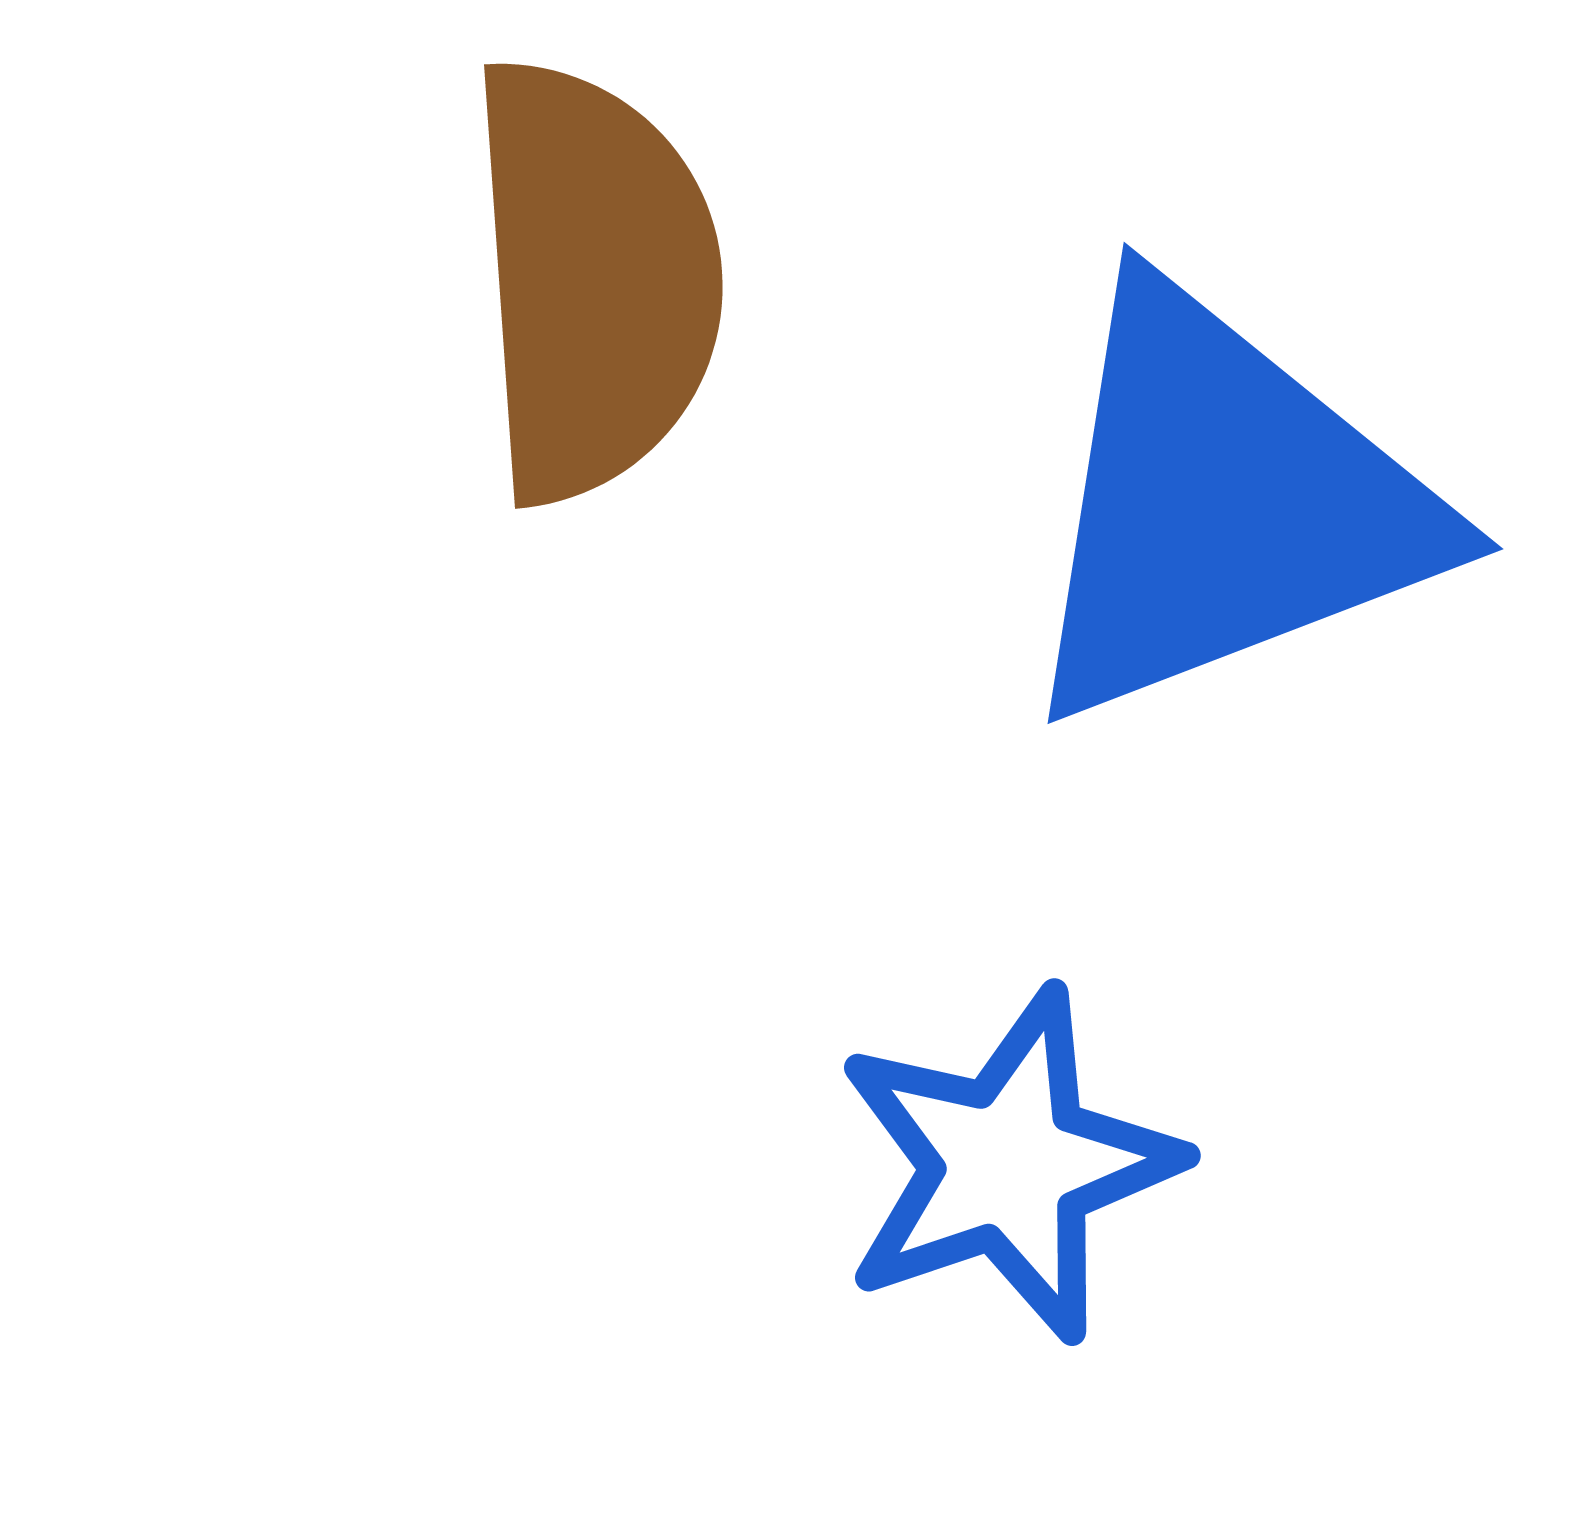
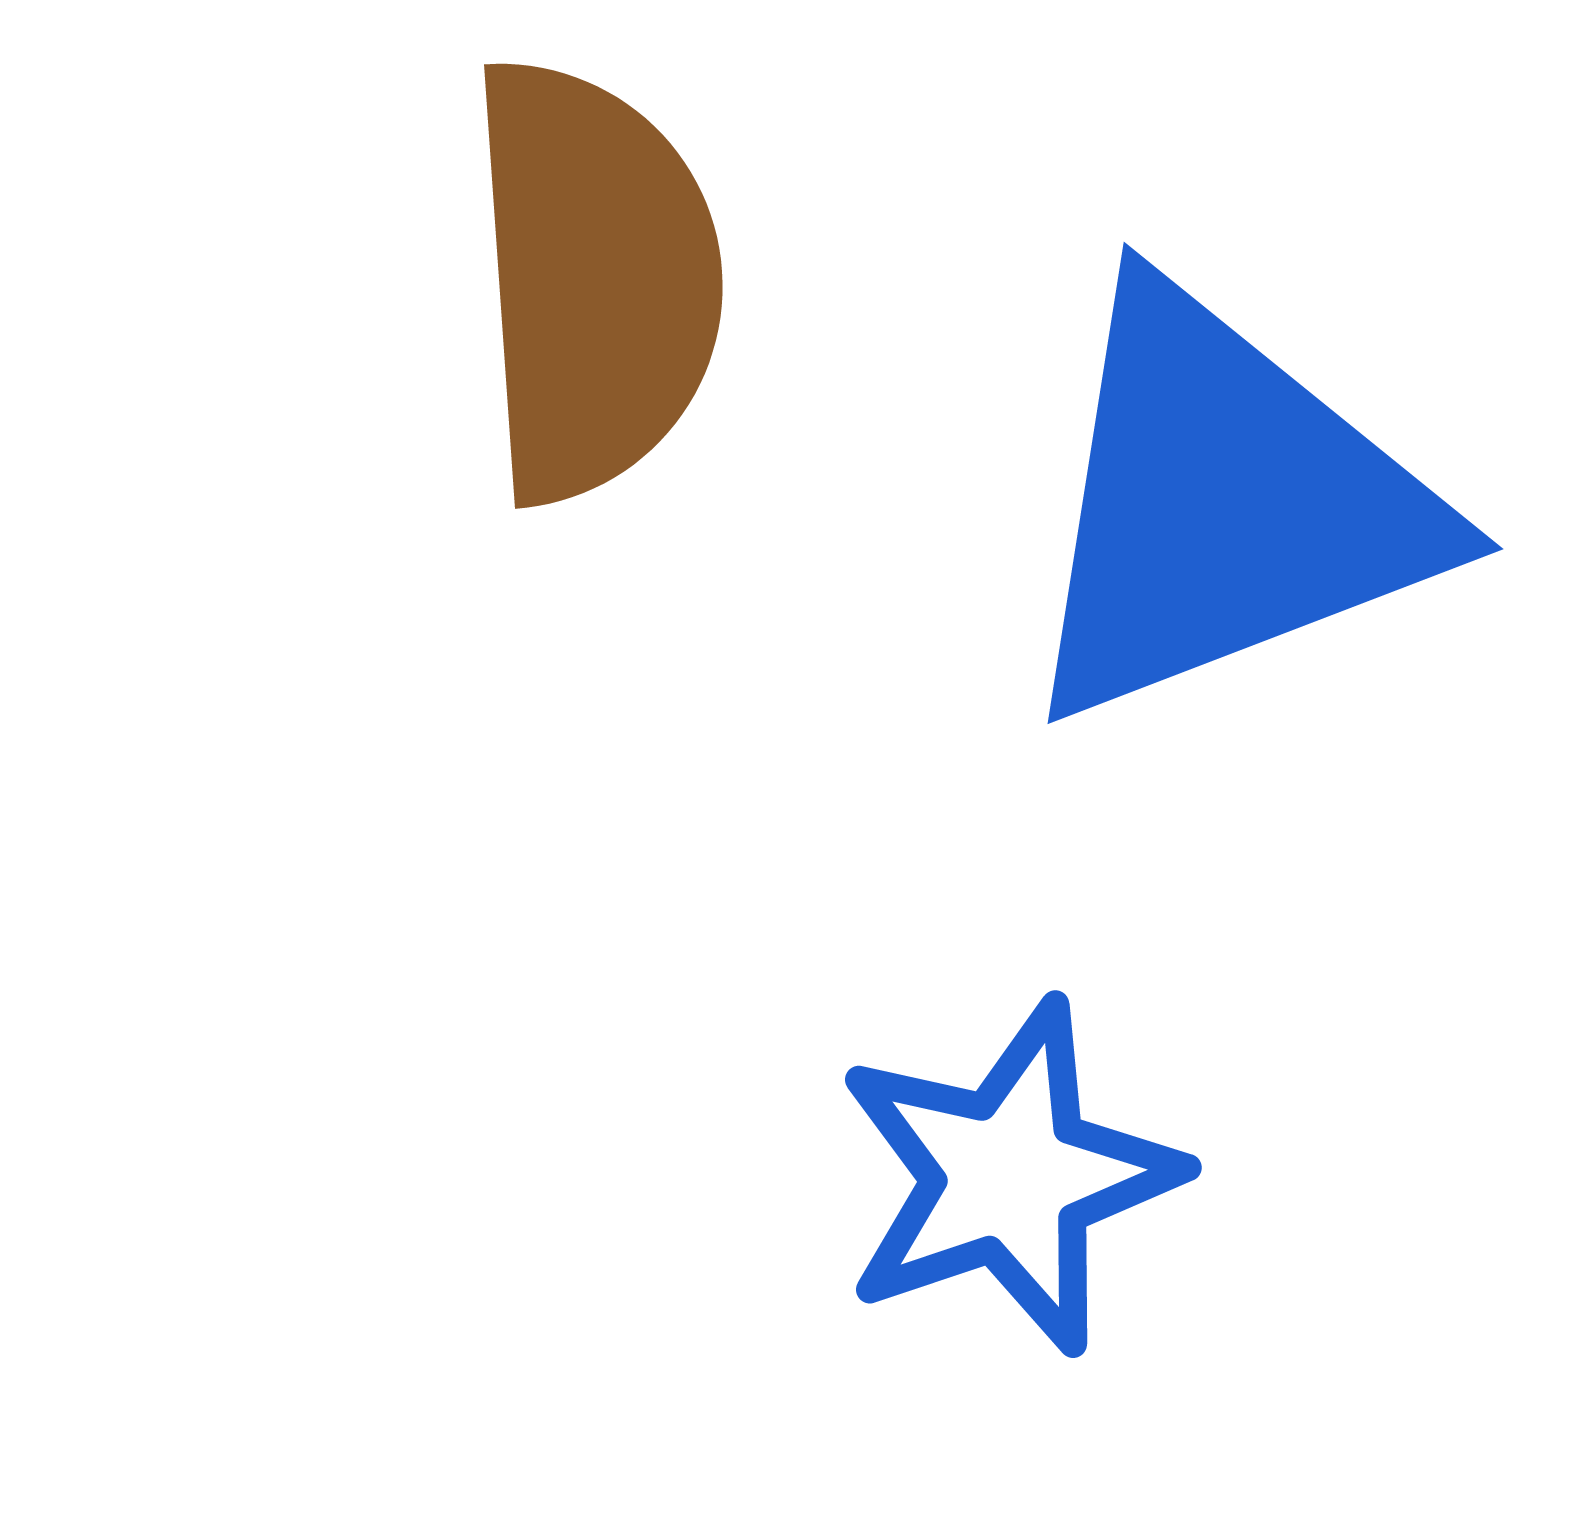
blue star: moved 1 px right, 12 px down
